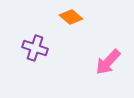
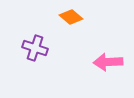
pink arrow: rotated 44 degrees clockwise
